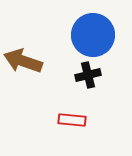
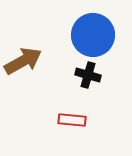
brown arrow: rotated 132 degrees clockwise
black cross: rotated 30 degrees clockwise
